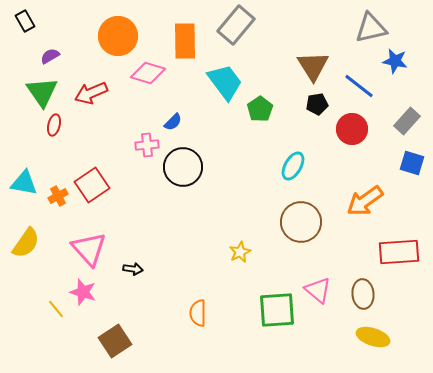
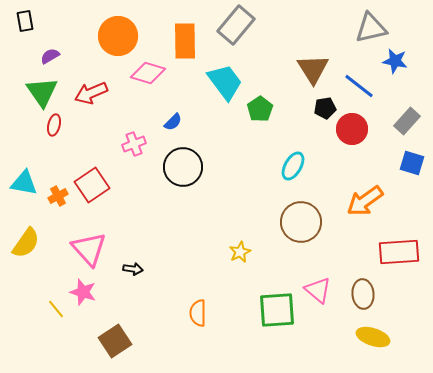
black rectangle at (25, 21): rotated 20 degrees clockwise
brown triangle at (313, 66): moved 3 px down
black pentagon at (317, 104): moved 8 px right, 4 px down
pink cross at (147, 145): moved 13 px left, 1 px up; rotated 15 degrees counterclockwise
